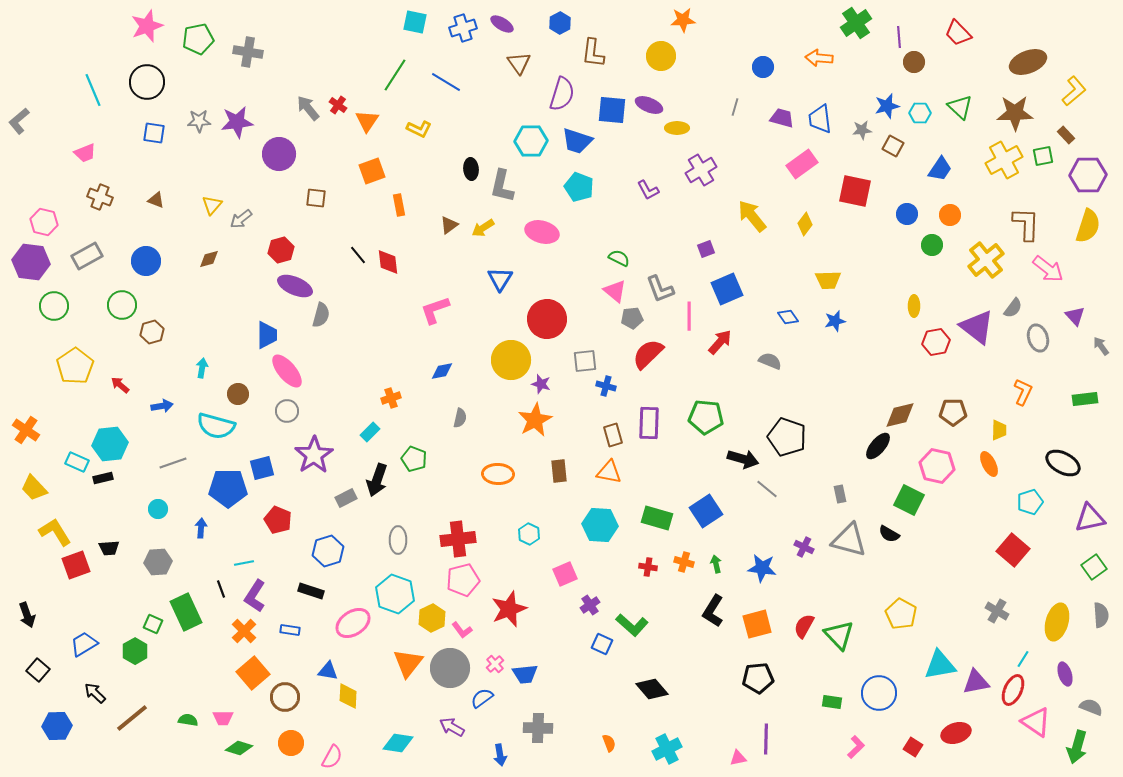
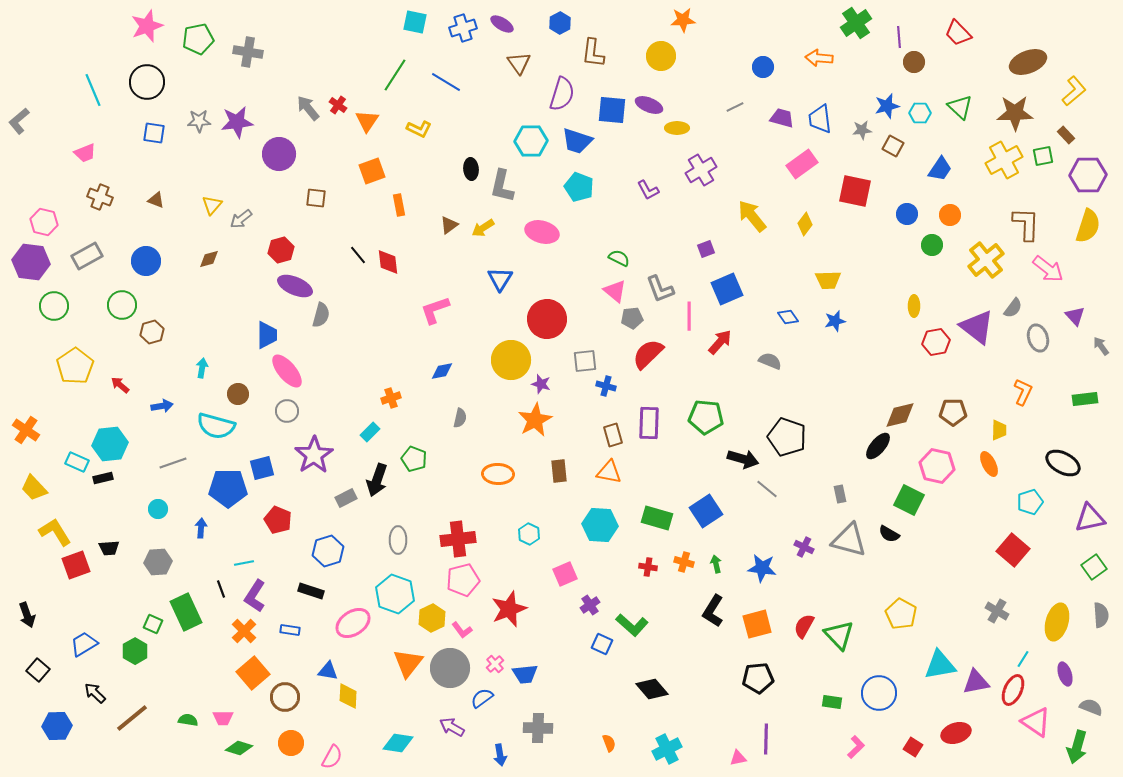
gray line at (735, 107): rotated 48 degrees clockwise
